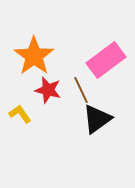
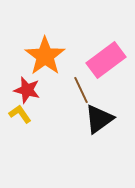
orange star: moved 11 px right
red star: moved 21 px left
black triangle: moved 2 px right
